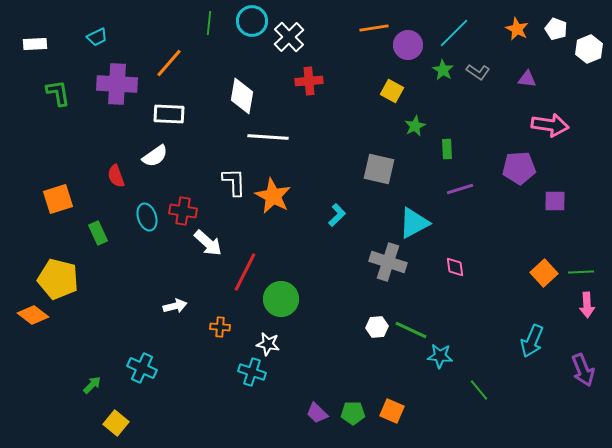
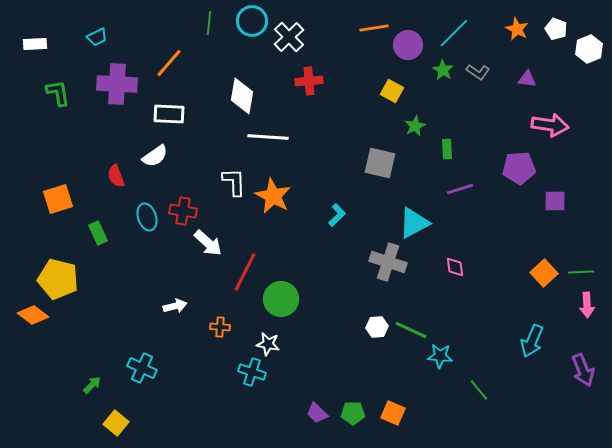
gray square at (379, 169): moved 1 px right, 6 px up
orange square at (392, 411): moved 1 px right, 2 px down
